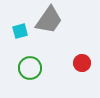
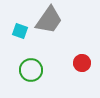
cyan square: rotated 35 degrees clockwise
green circle: moved 1 px right, 2 px down
